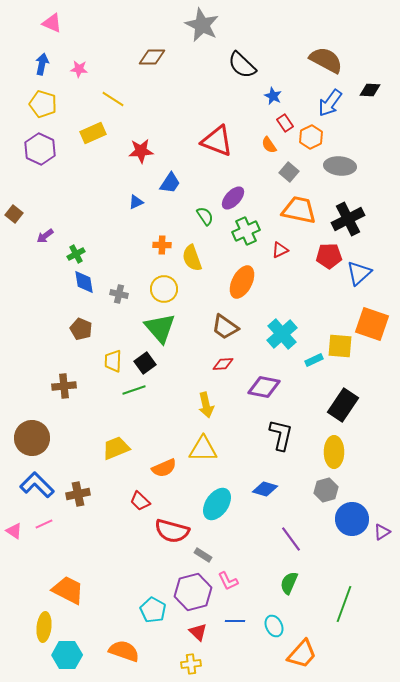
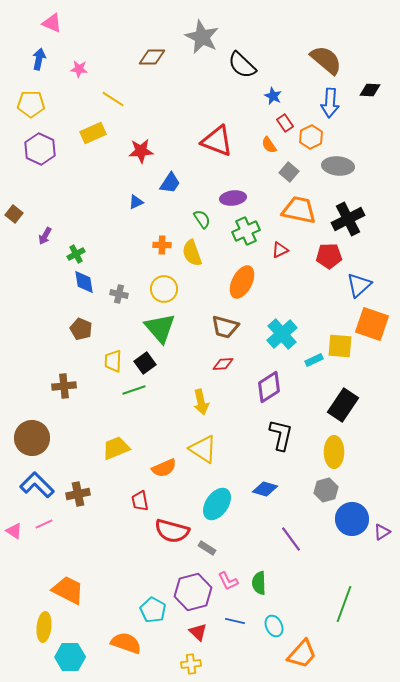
gray star at (202, 25): moved 12 px down
brown semicircle at (326, 60): rotated 12 degrees clockwise
blue arrow at (42, 64): moved 3 px left, 5 px up
blue arrow at (330, 103): rotated 32 degrees counterclockwise
yellow pentagon at (43, 104): moved 12 px left; rotated 16 degrees counterclockwise
gray ellipse at (340, 166): moved 2 px left
purple ellipse at (233, 198): rotated 40 degrees clockwise
green semicircle at (205, 216): moved 3 px left, 3 px down
purple arrow at (45, 236): rotated 24 degrees counterclockwise
yellow semicircle at (192, 258): moved 5 px up
blue triangle at (359, 273): moved 12 px down
brown trapezoid at (225, 327): rotated 20 degrees counterclockwise
purple diamond at (264, 387): moved 5 px right; rotated 44 degrees counterclockwise
yellow arrow at (206, 405): moved 5 px left, 3 px up
yellow triangle at (203, 449): rotated 32 degrees clockwise
red trapezoid at (140, 501): rotated 35 degrees clockwise
gray rectangle at (203, 555): moved 4 px right, 7 px up
green semicircle at (289, 583): moved 30 px left; rotated 25 degrees counterclockwise
blue line at (235, 621): rotated 12 degrees clockwise
orange semicircle at (124, 651): moved 2 px right, 8 px up
cyan hexagon at (67, 655): moved 3 px right, 2 px down
